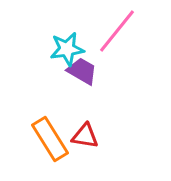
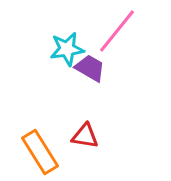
purple trapezoid: moved 8 px right, 3 px up
orange rectangle: moved 10 px left, 13 px down
